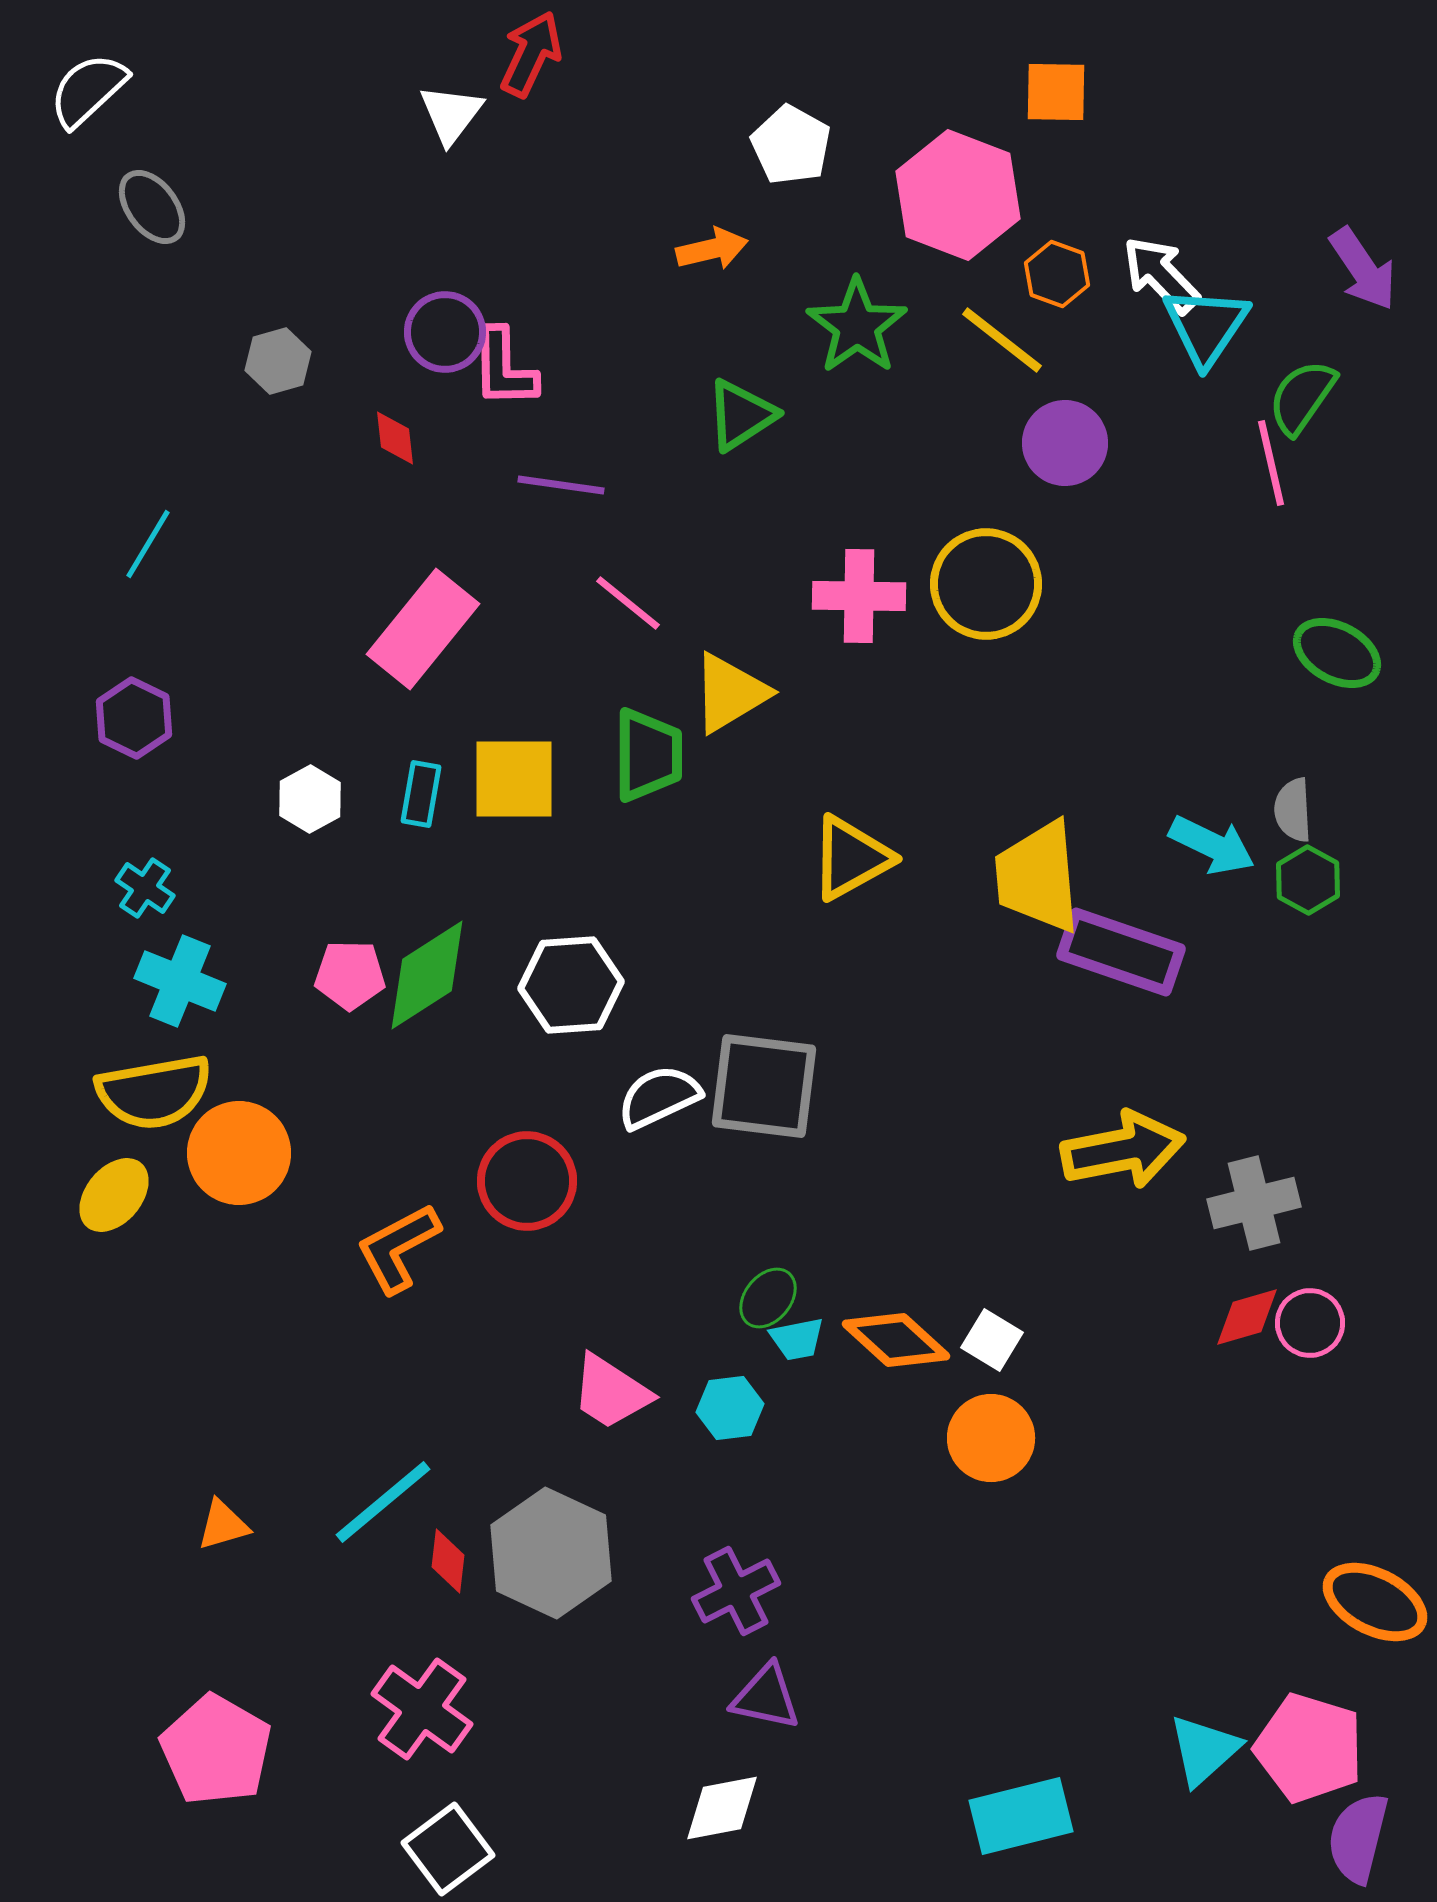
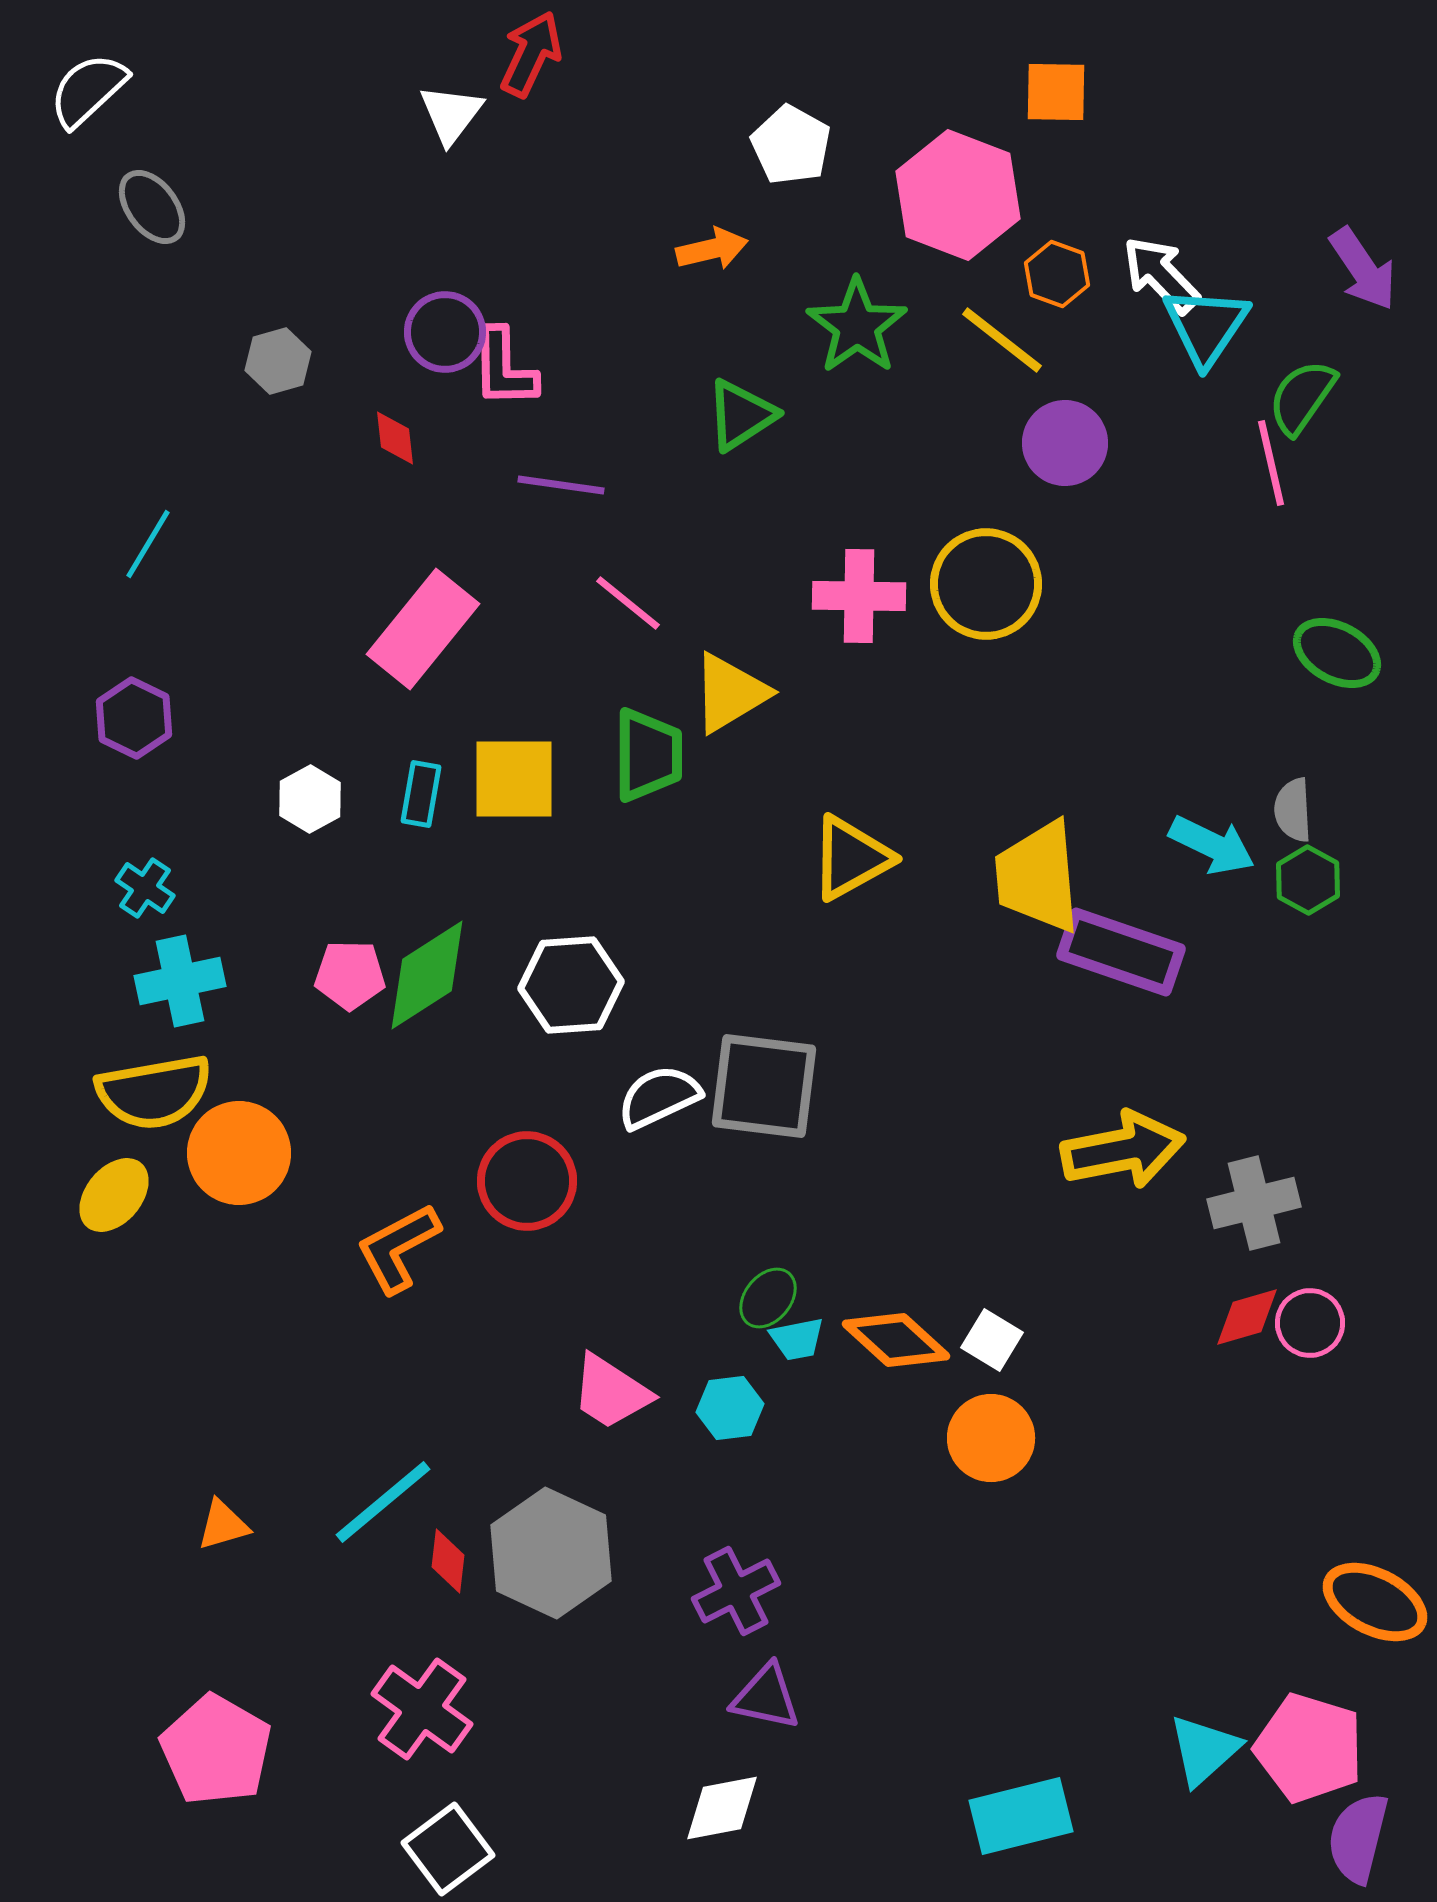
cyan cross at (180, 981): rotated 34 degrees counterclockwise
